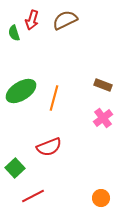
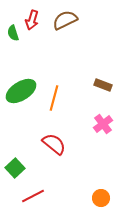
green semicircle: moved 1 px left
pink cross: moved 6 px down
red semicircle: moved 5 px right, 3 px up; rotated 120 degrees counterclockwise
